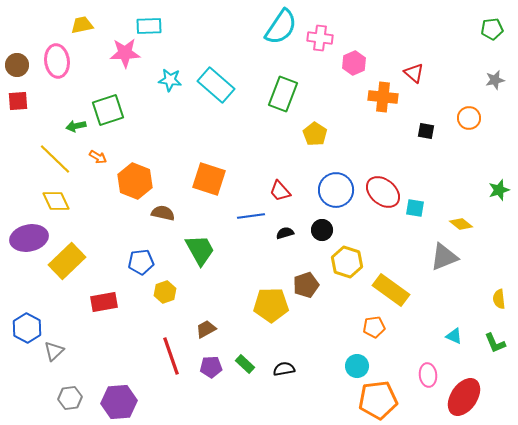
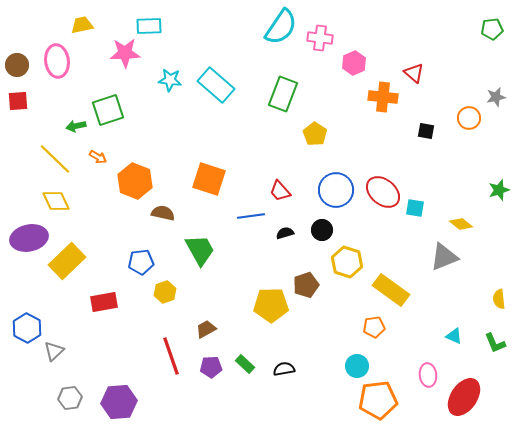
gray star at (495, 80): moved 1 px right, 17 px down
